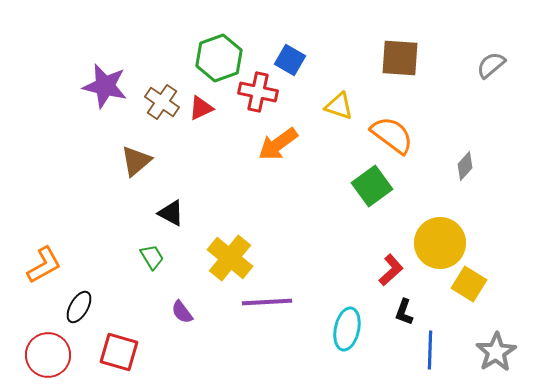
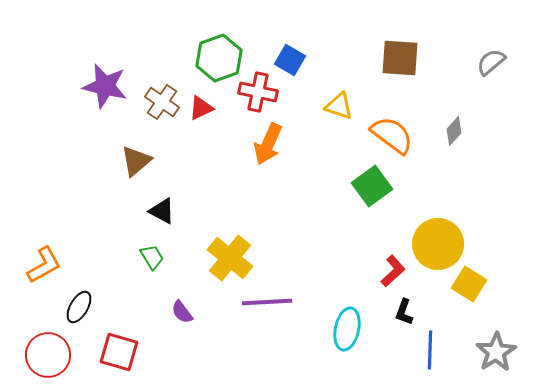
gray semicircle: moved 3 px up
orange arrow: moved 10 px left; rotated 30 degrees counterclockwise
gray diamond: moved 11 px left, 35 px up
black triangle: moved 9 px left, 2 px up
yellow circle: moved 2 px left, 1 px down
red L-shape: moved 2 px right, 1 px down
